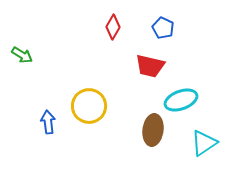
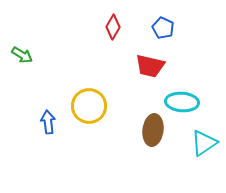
cyan ellipse: moved 1 px right, 2 px down; rotated 24 degrees clockwise
